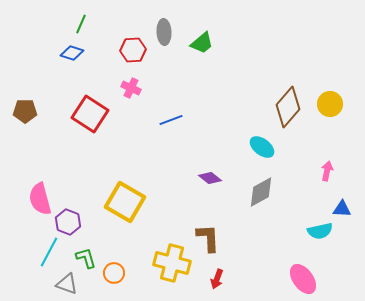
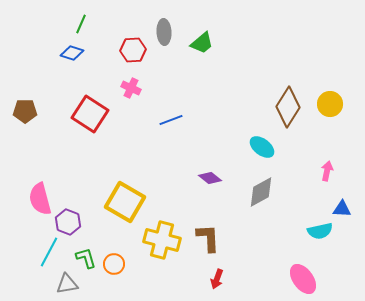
brown diamond: rotated 9 degrees counterclockwise
yellow cross: moved 10 px left, 23 px up
orange circle: moved 9 px up
gray triangle: rotated 30 degrees counterclockwise
